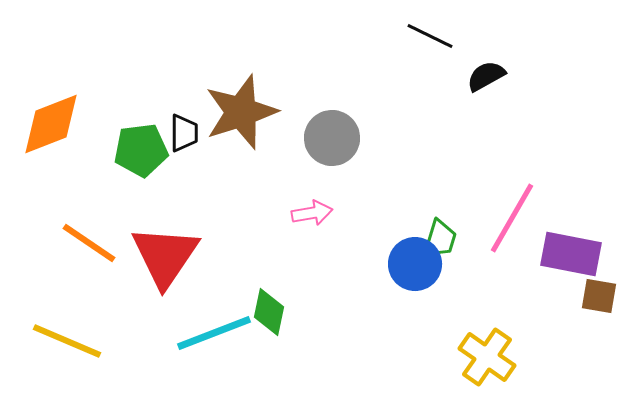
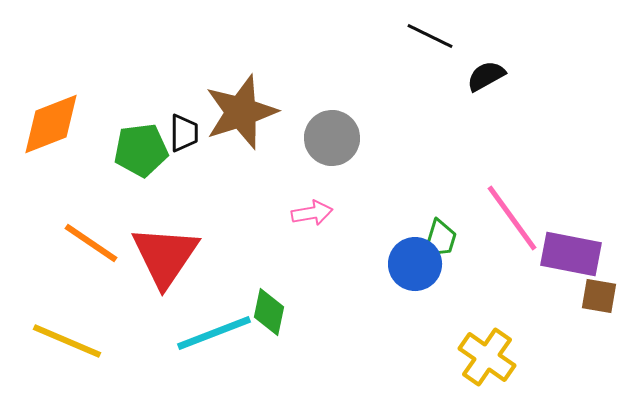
pink line: rotated 66 degrees counterclockwise
orange line: moved 2 px right
